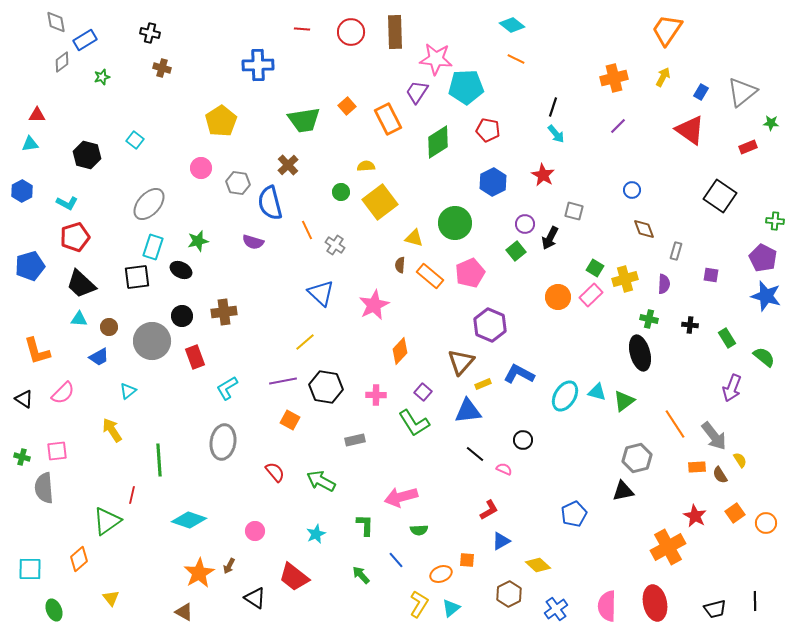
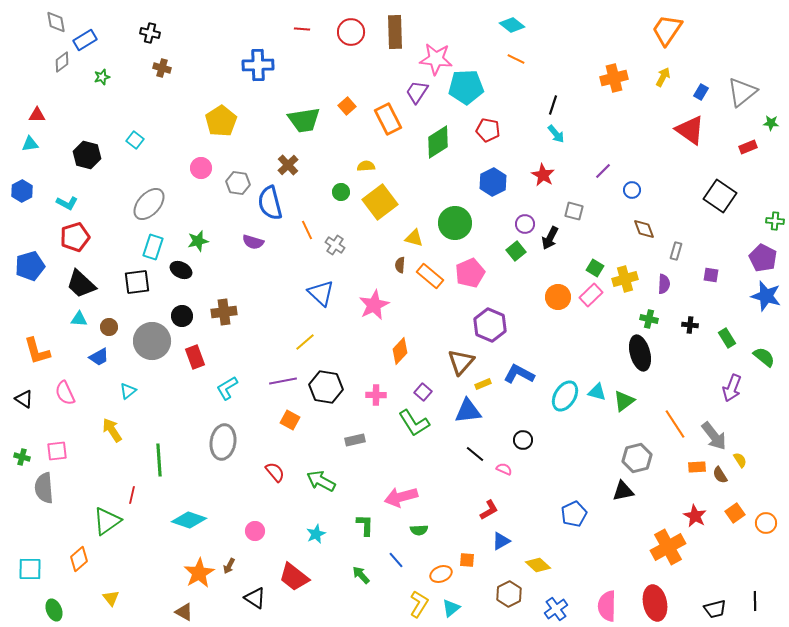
black line at (553, 107): moved 2 px up
purple line at (618, 126): moved 15 px left, 45 px down
black square at (137, 277): moved 5 px down
pink semicircle at (63, 393): moved 2 px right; rotated 110 degrees clockwise
